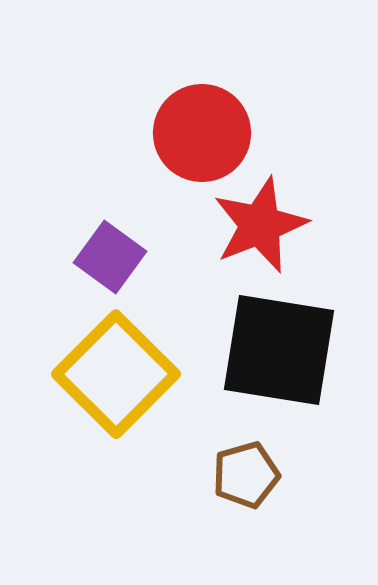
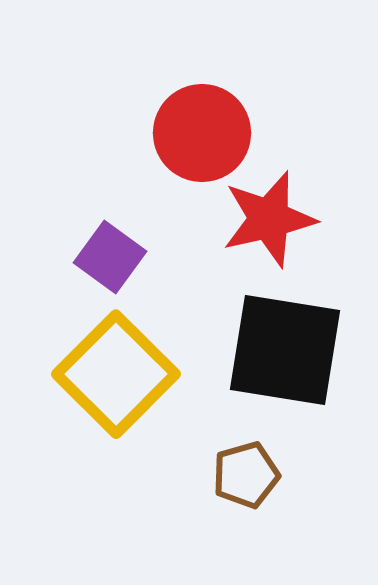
red star: moved 9 px right, 6 px up; rotated 8 degrees clockwise
black square: moved 6 px right
